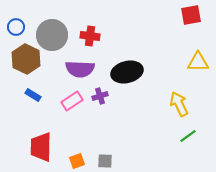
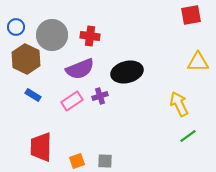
purple semicircle: rotated 24 degrees counterclockwise
